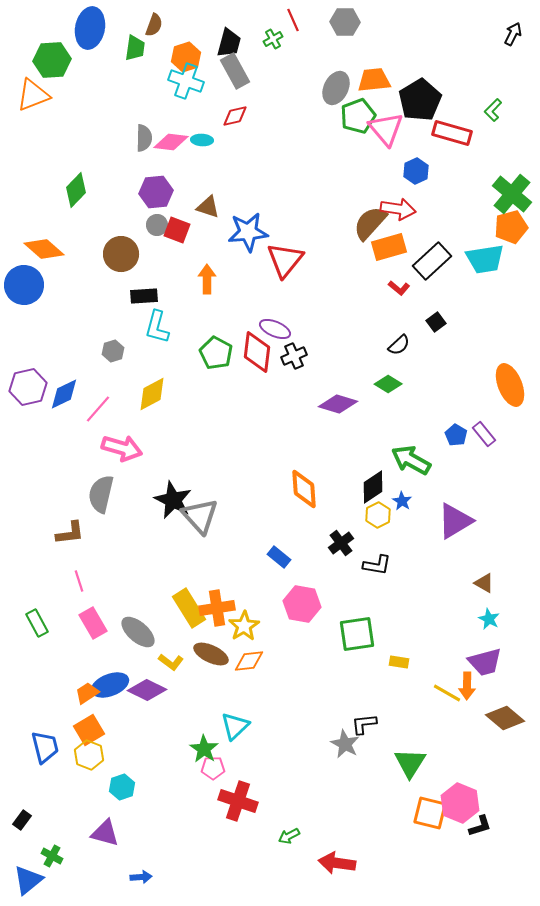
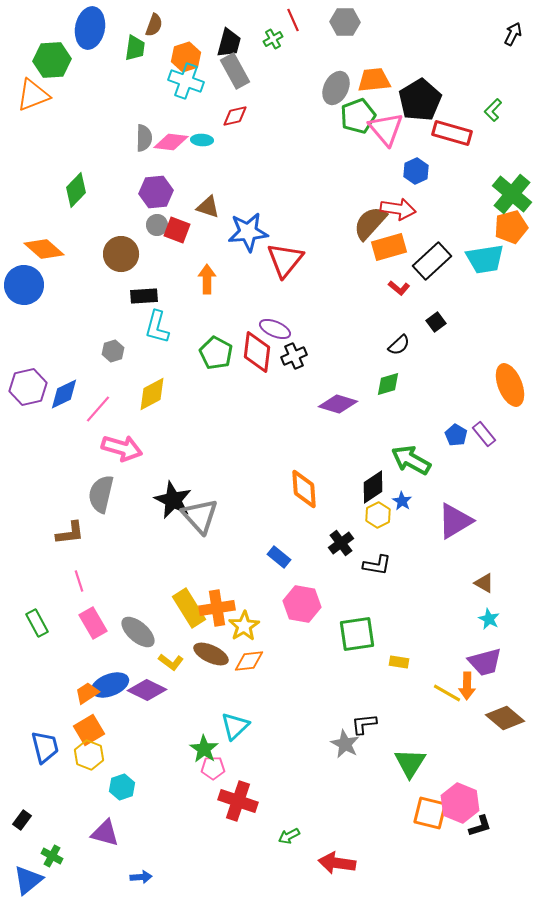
green diamond at (388, 384): rotated 48 degrees counterclockwise
